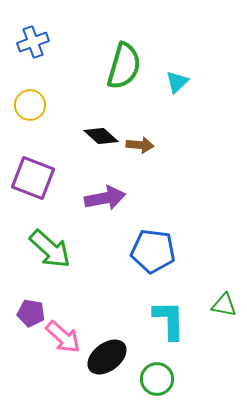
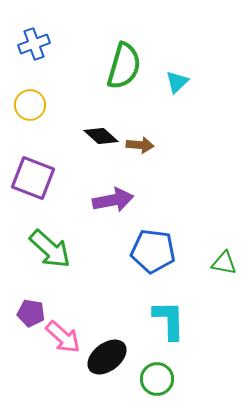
blue cross: moved 1 px right, 2 px down
purple arrow: moved 8 px right, 2 px down
green triangle: moved 42 px up
